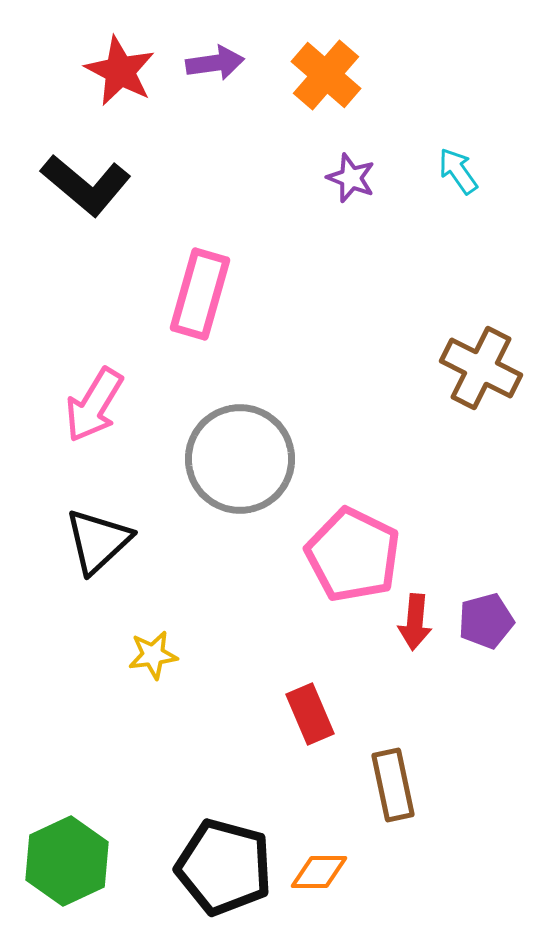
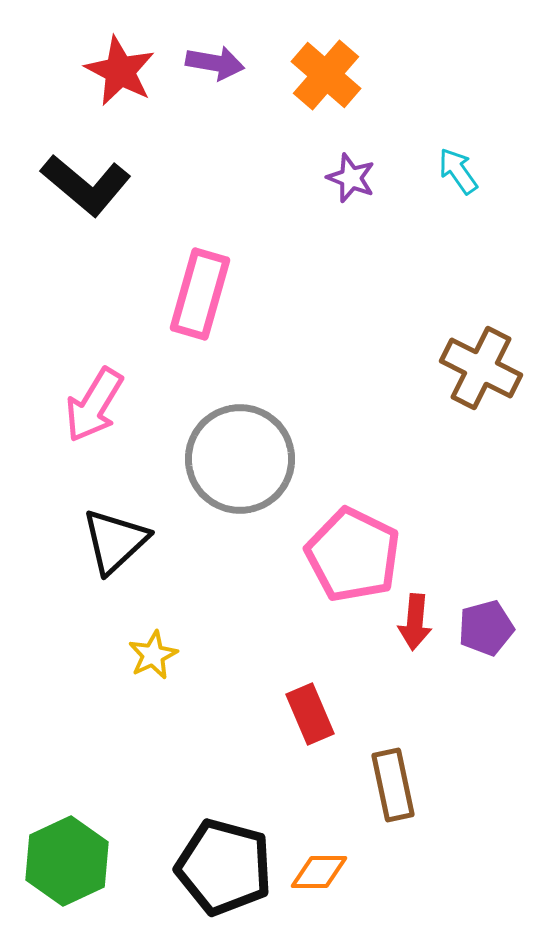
purple arrow: rotated 18 degrees clockwise
black triangle: moved 17 px right
purple pentagon: moved 7 px down
yellow star: rotated 18 degrees counterclockwise
